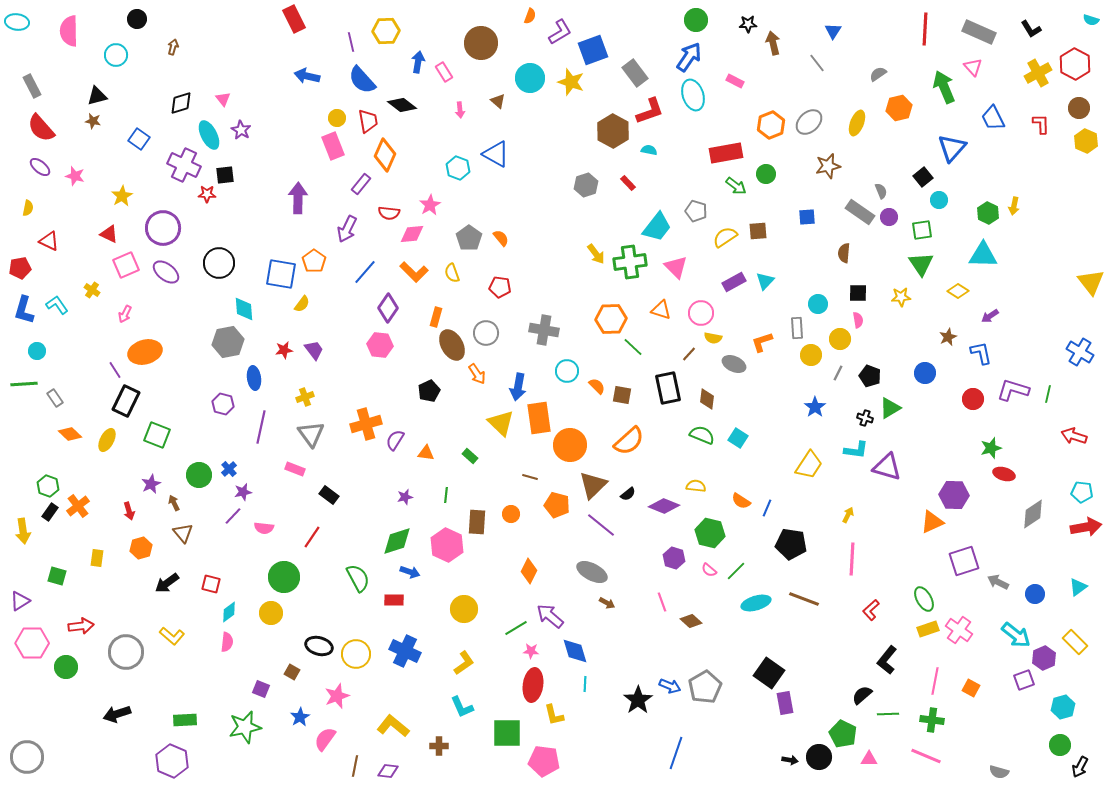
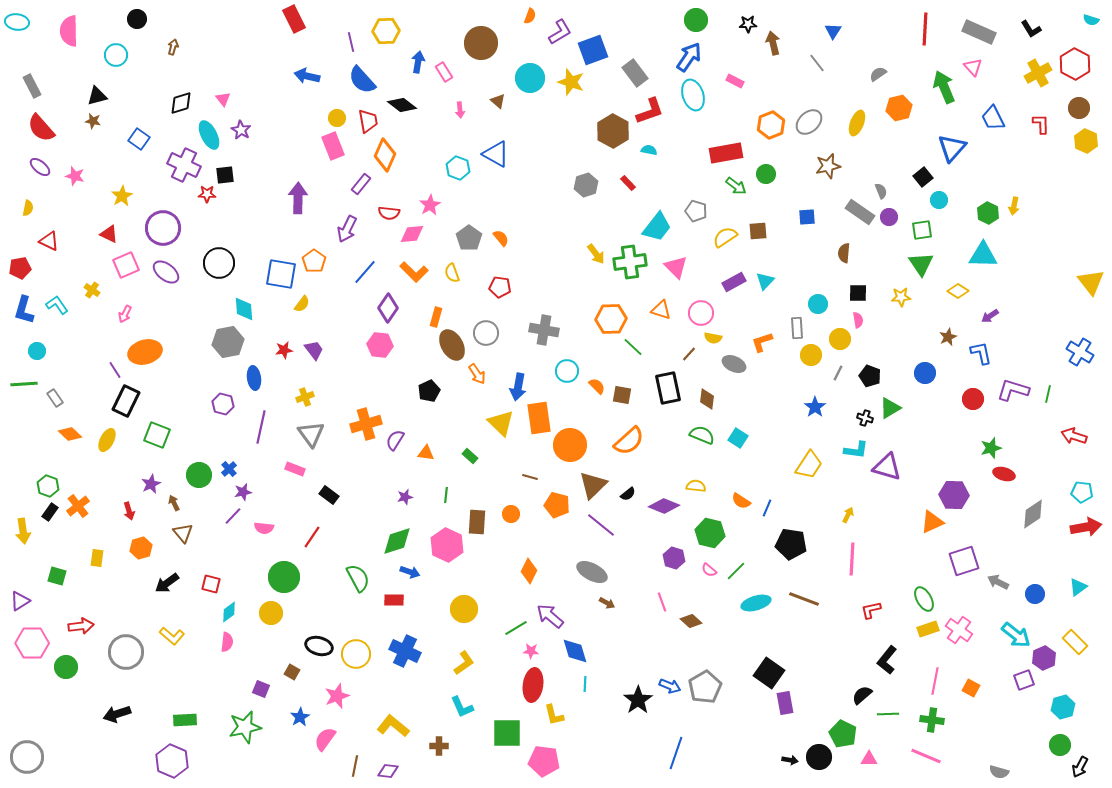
red L-shape at (871, 610): rotated 30 degrees clockwise
